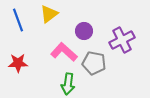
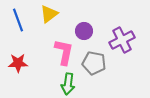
pink L-shape: rotated 60 degrees clockwise
